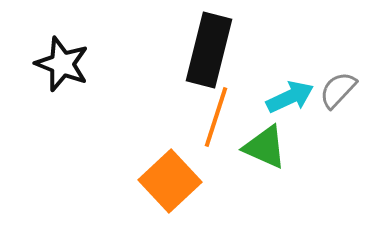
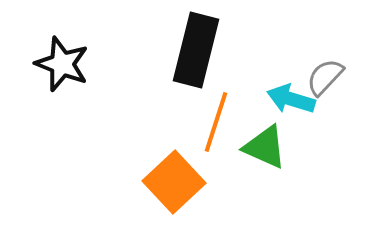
black rectangle: moved 13 px left
gray semicircle: moved 13 px left, 13 px up
cyan arrow: moved 1 px right, 2 px down; rotated 138 degrees counterclockwise
orange line: moved 5 px down
orange square: moved 4 px right, 1 px down
